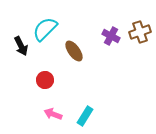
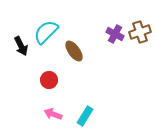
cyan semicircle: moved 1 px right, 3 px down
purple cross: moved 4 px right, 2 px up
red circle: moved 4 px right
